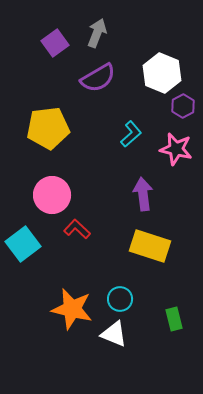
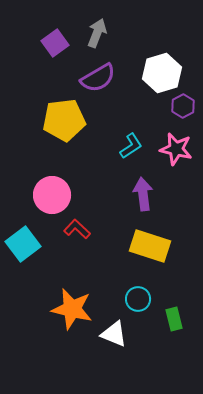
white hexagon: rotated 21 degrees clockwise
yellow pentagon: moved 16 px right, 8 px up
cyan L-shape: moved 12 px down; rotated 8 degrees clockwise
cyan circle: moved 18 px right
